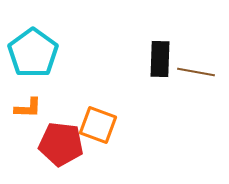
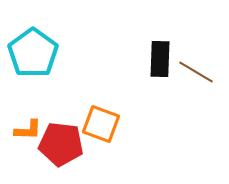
brown line: rotated 21 degrees clockwise
orange L-shape: moved 22 px down
orange square: moved 3 px right, 1 px up
